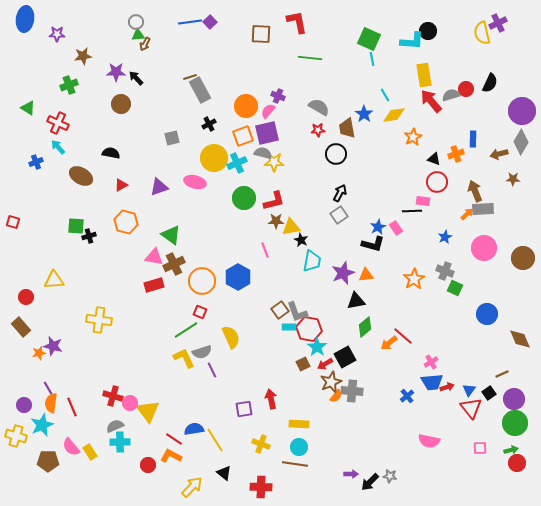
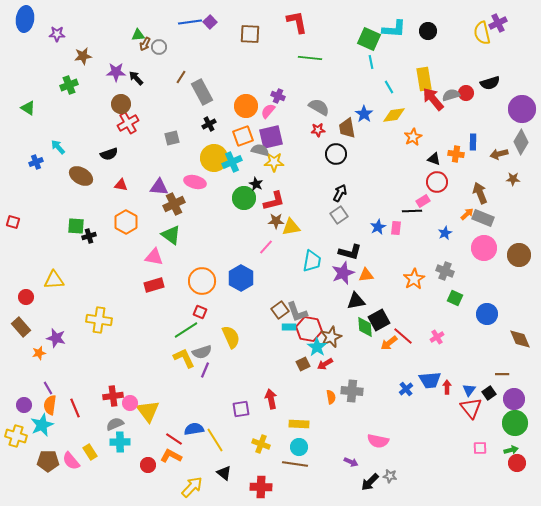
gray circle at (136, 22): moved 23 px right, 25 px down
brown square at (261, 34): moved 11 px left
cyan L-shape at (412, 41): moved 18 px left, 12 px up
cyan line at (372, 59): moved 1 px left, 3 px down
yellow rectangle at (424, 75): moved 4 px down
brown line at (190, 77): moved 9 px left; rotated 40 degrees counterclockwise
black semicircle at (490, 83): rotated 48 degrees clockwise
red circle at (466, 89): moved 4 px down
gray rectangle at (200, 90): moved 2 px right, 2 px down
cyan line at (385, 95): moved 4 px right, 8 px up
red arrow at (431, 101): moved 2 px right, 2 px up
purple circle at (522, 111): moved 2 px up
red cross at (58, 123): moved 70 px right; rotated 35 degrees clockwise
purple square at (267, 133): moved 4 px right, 4 px down
blue rectangle at (473, 139): moved 3 px down
black semicircle at (111, 153): moved 2 px left, 1 px down; rotated 150 degrees clockwise
gray semicircle at (263, 153): moved 3 px left, 3 px up
orange cross at (456, 154): rotated 28 degrees clockwise
cyan cross at (237, 163): moved 5 px left, 1 px up
red triangle at (121, 185): rotated 40 degrees clockwise
purple triangle at (159, 187): rotated 24 degrees clockwise
brown arrow at (475, 191): moved 5 px right, 2 px down
pink rectangle at (423, 201): rotated 40 degrees counterclockwise
gray rectangle at (483, 209): moved 9 px down; rotated 25 degrees clockwise
orange hexagon at (126, 222): rotated 15 degrees clockwise
pink rectangle at (396, 228): rotated 40 degrees clockwise
blue star at (445, 237): moved 4 px up
black star at (301, 240): moved 45 px left, 56 px up
black L-shape at (373, 244): moved 23 px left, 8 px down
pink line at (265, 250): moved 1 px right, 3 px up; rotated 63 degrees clockwise
brown circle at (523, 258): moved 4 px left, 3 px up
brown cross at (174, 264): moved 60 px up
blue hexagon at (238, 277): moved 3 px right, 1 px down
green square at (455, 288): moved 10 px down
green diamond at (365, 327): rotated 55 degrees counterclockwise
purple star at (53, 346): moved 3 px right, 8 px up
black square at (345, 357): moved 34 px right, 37 px up
pink cross at (431, 362): moved 6 px right, 25 px up
purple line at (212, 370): moved 7 px left; rotated 49 degrees clockwise
brown line at (502, 374): rotated 24 degrees clockwise
brown star at (331, 382): moved 45 px up
blue trapezoid at (432, 382): moved 2 px left, 2 px up
red arrow at (447, 387): rotated 72 degrees counterclockwise
red cross at (113, 396): rotated 24 degrees counterclockwise
orange semicircle at (336, 396): moved 5 px left, 1 px down; rotated 48 degrees counterclockwise
blue cross at (407, 396): moved 1 px left, 7 px up
orange semicircle at (51, 403): moved 1 px left, 2 px down
red line at (72, 407): moved 3 px right, 1 px down
purple square at (244, 409): moved 3 px left
gray semicircle at (115, 426): moved 2 px up
pink semicircle at (429, 441): moved 51 px left
pink semicircle at (71, 447): moved 14 px down
purple arrow at (351, 474): moved 12 px up; rotated 24 degrees clockwise
